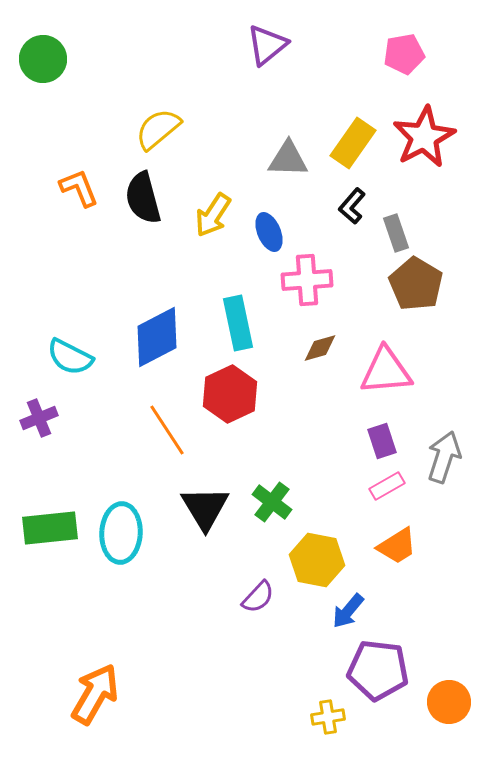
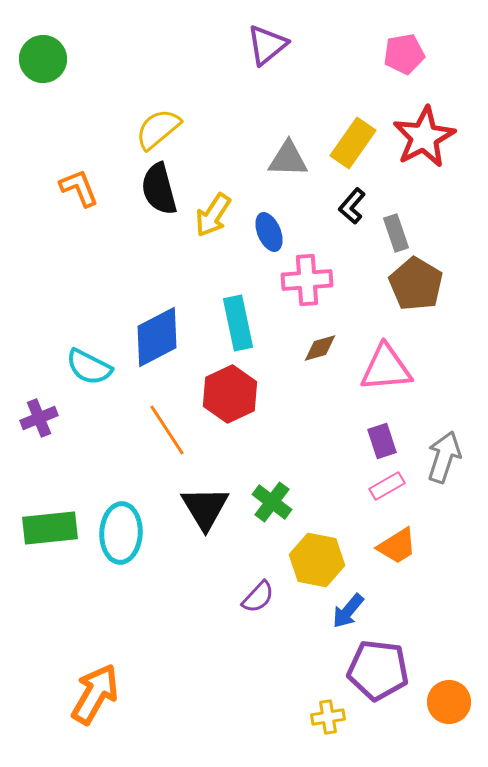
black semicircle: moved 16 px right, 9 px up
cyan semicircle: moved 19 px right, 10 px down
pink triangle: moved 3 px up
